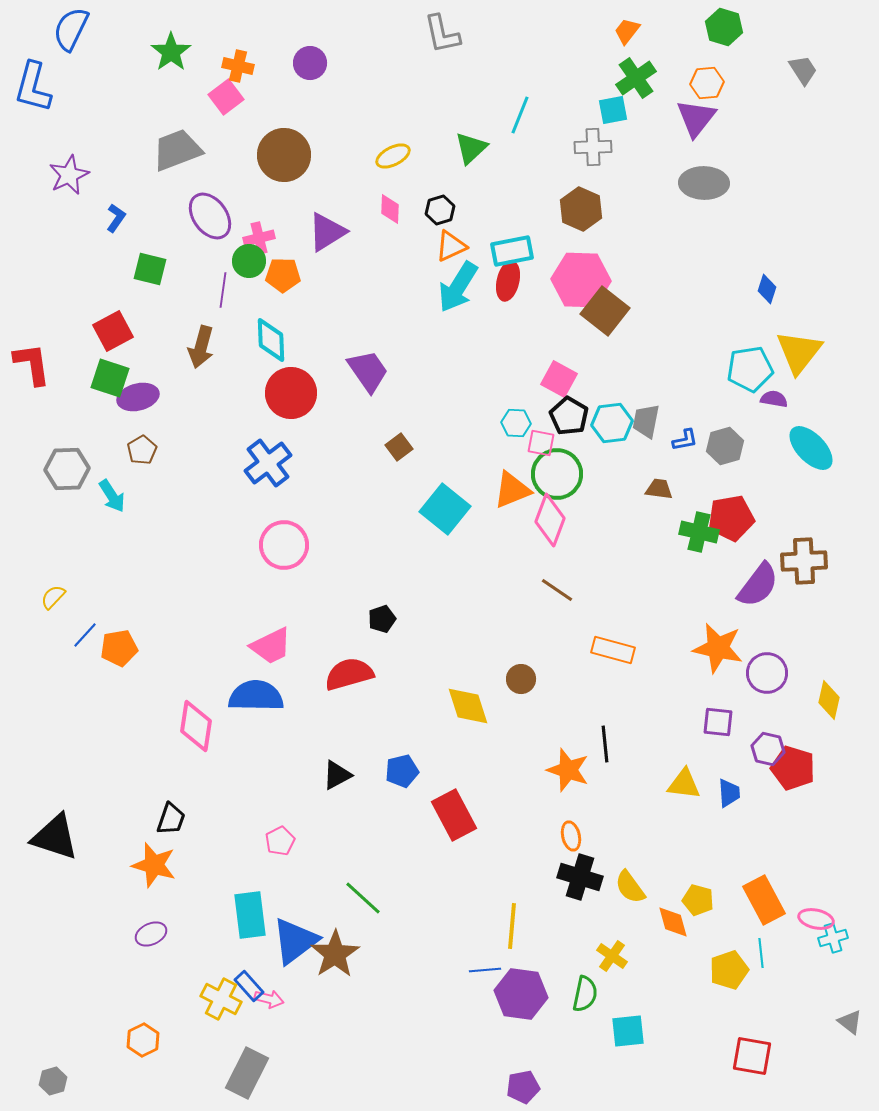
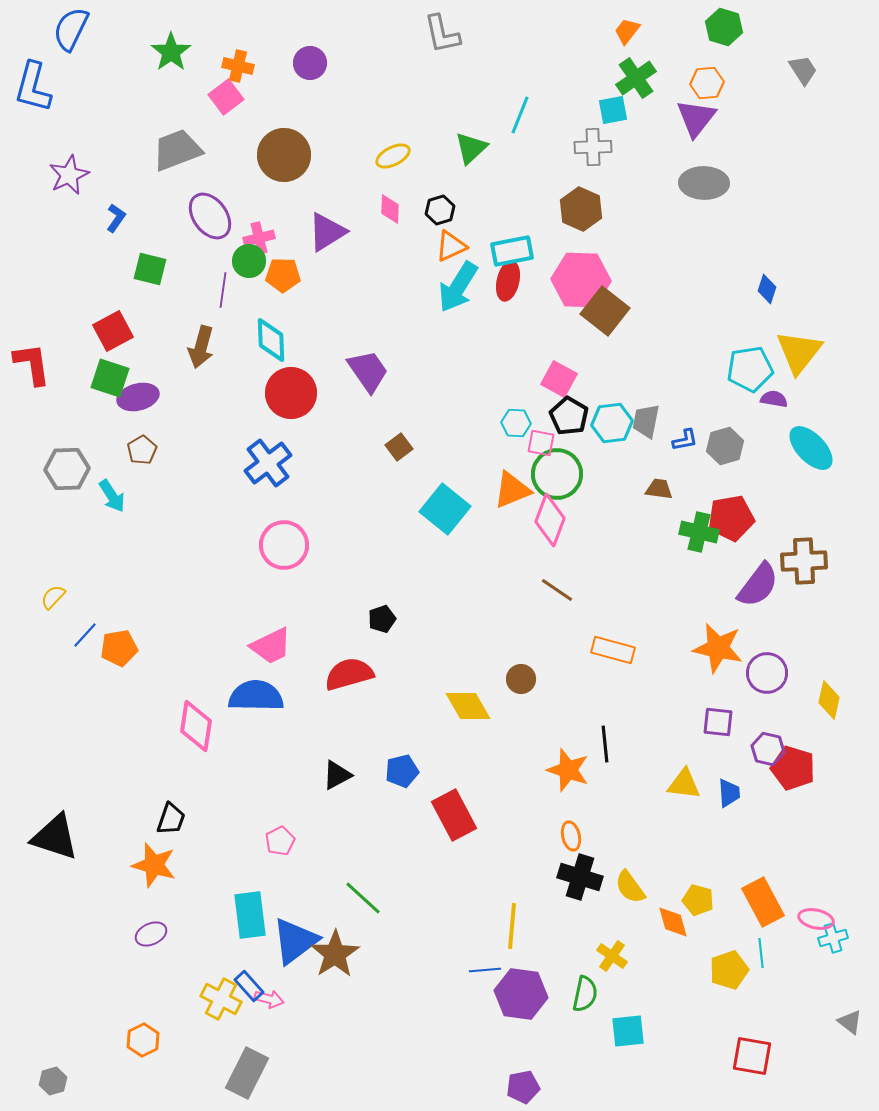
yellow diamond at (468, 706): rotated 12 degrees counterclockwise
orange rectangle at (764, 900): moved 1 px left, 2 px down
